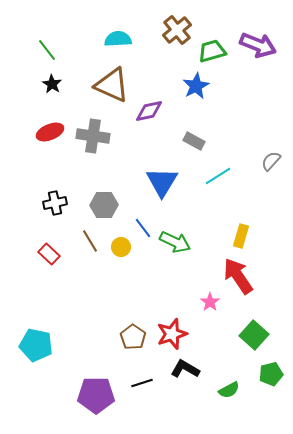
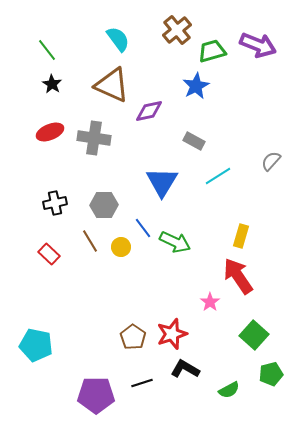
cyan semicircle: rotated 56 degrees clockwise
gray cross: moved 1 px right, 2 px down
